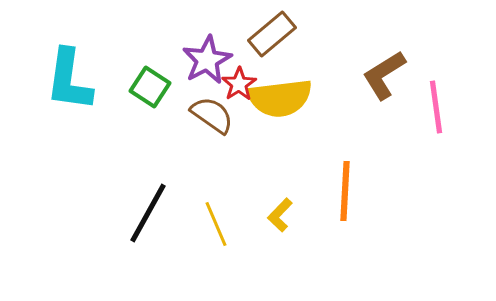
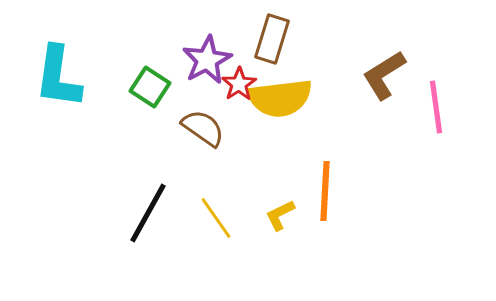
brown rectangle: moved 5 px down; rotated 33 degrees counterclockwise
cyan L-shape: moved 11 px left, 3 px up
brown semicircle: moved 9 px left, 13 px down
orange line: moved 20 px left
yellow L-shape: rotated 20 degrees clockwise
yellow line: moved 6 px up; rotated 12 degrees counterclockwise
